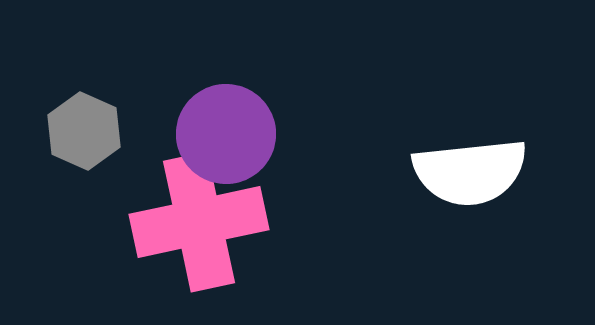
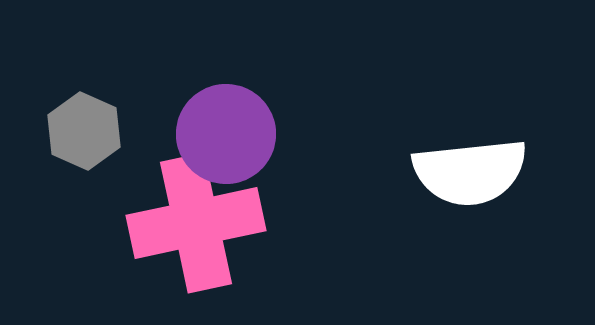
pink cross: moved 3 px left, 1 px down
